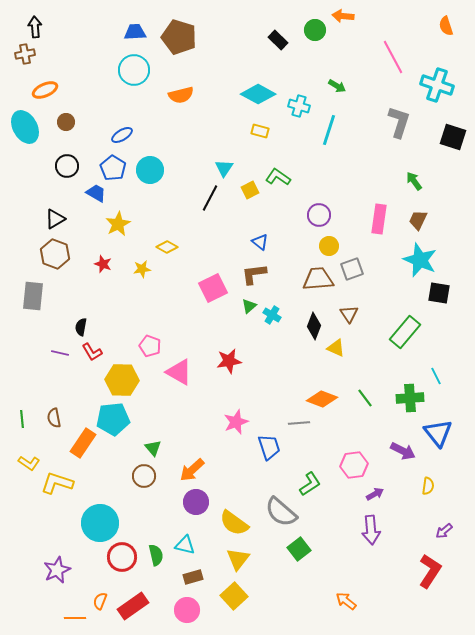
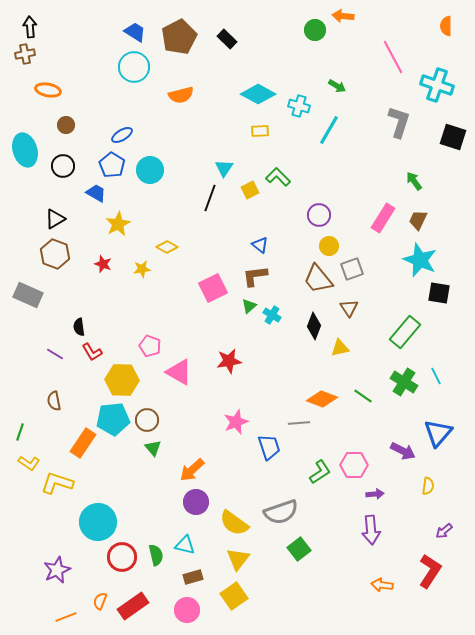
orange semicircle at (446, 26): rotated 18 degrees clockwise
black arrow at (35, 27): moved 5 px left
blue trapezoid at (135, 32): rotated 35 degrees clockwise
brown pentagon at (179, 37): rotated 28 degrees clockwise
black rectangle at (278, 40): moved 51 px left, 1 px up
cyan circle at (134, 70): moved 3 px up
orange ellipse at (45, 90): moved 3 px right; rotated 35 degrees clockwise
brown circle at (66, 122): moved 3 px down
cyan ellipse at (25, 127): moved 23 px down; rotated 12 degrees clockwise
cyan line at (329, 130): rotated 12 degrees clockwise
yellow rectangle at (260, 131): rotated 18 degrees counterclockwise
black circle at (67, 166): moved 4 px left
blue pentagon at (113, 168): moved 1 px left, 3 px up
green L-shape at (278, 177): rotated 10 degrees clockwise
black line at (210, 198): rotated 8 degrees counterclockwise
pink rectangle at (379, 219): moved 4 px right, 1 px up; rotated 24 degrees clockwise
blue triangle at (260, 242): moved 3 px down
brown L-shape at (254, 274): moved 1 px right, 2 px down
brown trapezoid at (318, 279): rotated 124 degrees counterclockwise
gray rectangle at (33, 296): moved 5 px left, 1 px up; rotated 72 degrees counterclockwise
brown triangle at (349, 314): moved 6 px up
black semicircle at (81, 327): moved 2 px left; rotated 18 degrees counterclockwise
yellow triangle at (336, 348): moved 4 px right; rotated 36 degrees counterclockwise
purple line at (60, 353): moved 5 px left, 1 px down; rotated 18 degrees clockwise
green line at (365, 398): moved 2 px left, 2 px up; rotated 18 degrees counterclockwise
green cross at (410, 398): moved 6 px left, 16 px up; rotated 36 degrees clockwise
brown semicircle at (54, 418): moved 17 px up
green line at (22, 419): moved 2 px left, 13 px down; rotated 24 degrees clockwise
blue triangle at (438, 433): rotated 20 degrees clockwise
pink hexagon at (354, 465): rotated 8 degrees clockwise
brown circle at (144, 476): moved 3 px right, 56 px up
green L-shape at (310, 484): moved 10 px right, 12 px up
purple arrow at (375, 494): rotated 24 degrees clockwise
gray semicircle at (281, 512): rotated 60 degrees counterclockwise
cyan circle at (100, 523): moved 2 px left, 1 px up
yellow square at (234, 596): rotated 8 degrees clockwise
orange arrow at (346, 601): moved 36 px right, 16 px up; rotated 30 degrees counterclockwise
orange line at (75, 618): moved 9 px left, 1 px up; rotated 20 degrees counterclockwise
